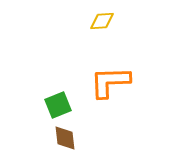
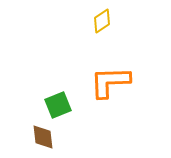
yellow diamond: rotated 30 degrees counterclockwise
brown diamond: moved 22 px left, 1 px up
